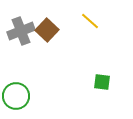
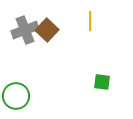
yellow line: rotated 48 degrees clockwise
gray cross: moved 4 px right, 1 px up
